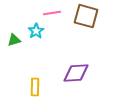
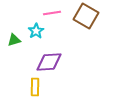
brown square: rotated 15 degrees clockwise
purple diamond: moved 27 px left, 11 px up
